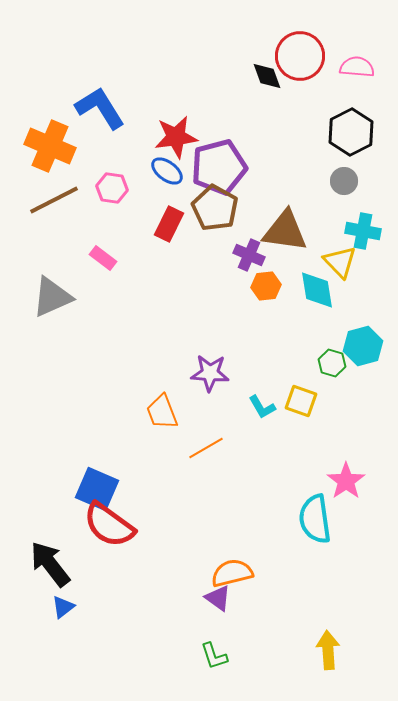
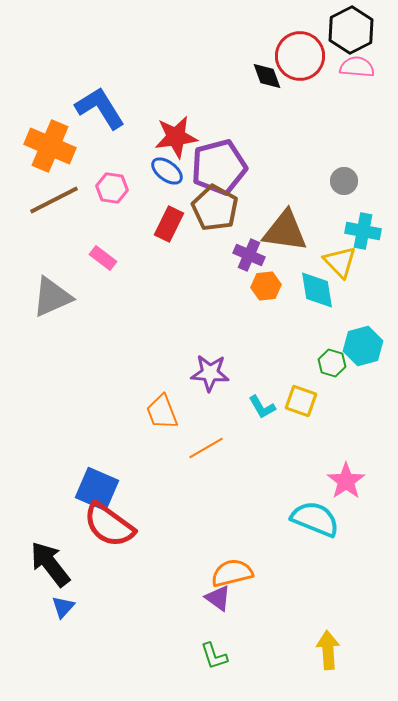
black hexagon: moved 102 px up
cyan semicircle: rotated 120 degrees clockwise
blue triangle: rotated 10 degrees counterclockwise
